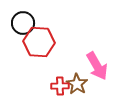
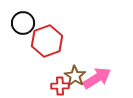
red hexagon: moved 8 px right, 1 px up; rotated 24 degrees counterclockwise
pink arrow: moved 12 px down; rotated 92 degrees counterclockwise
brown star: moved 2 px left, 8 px up
